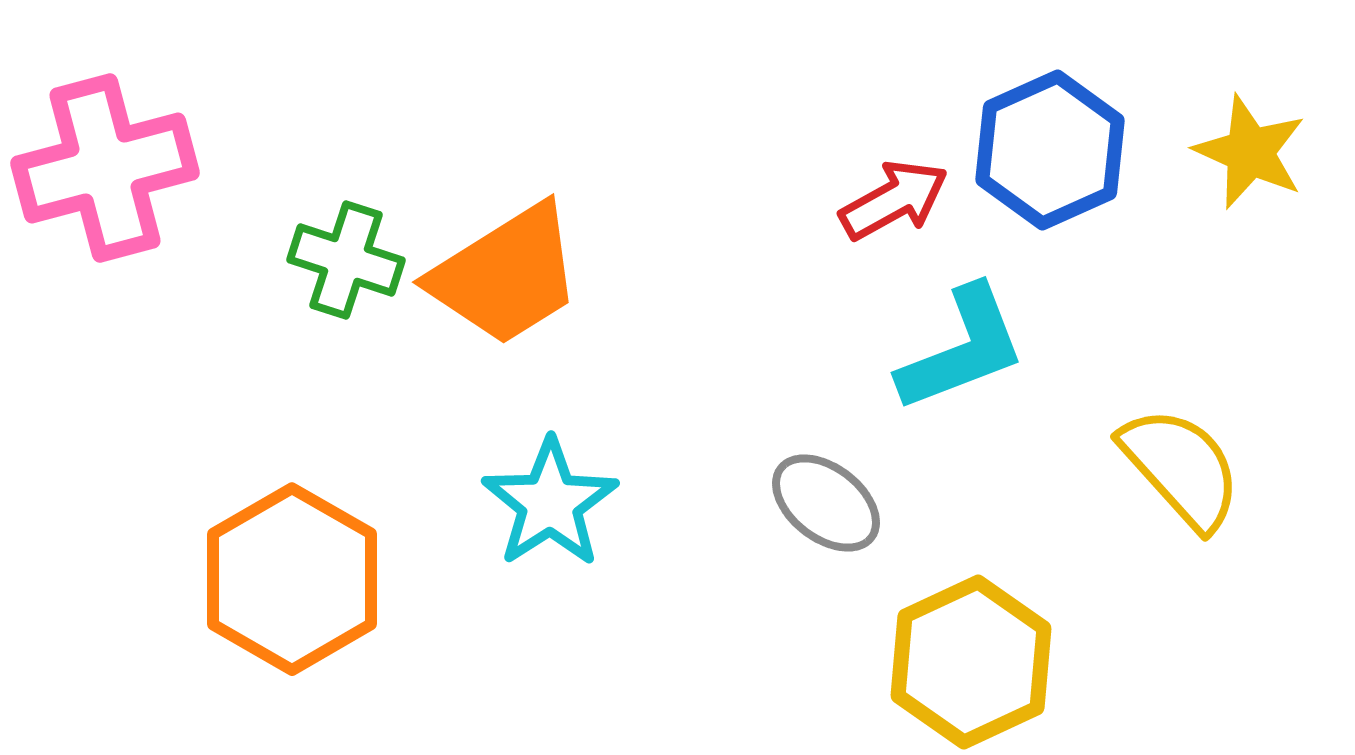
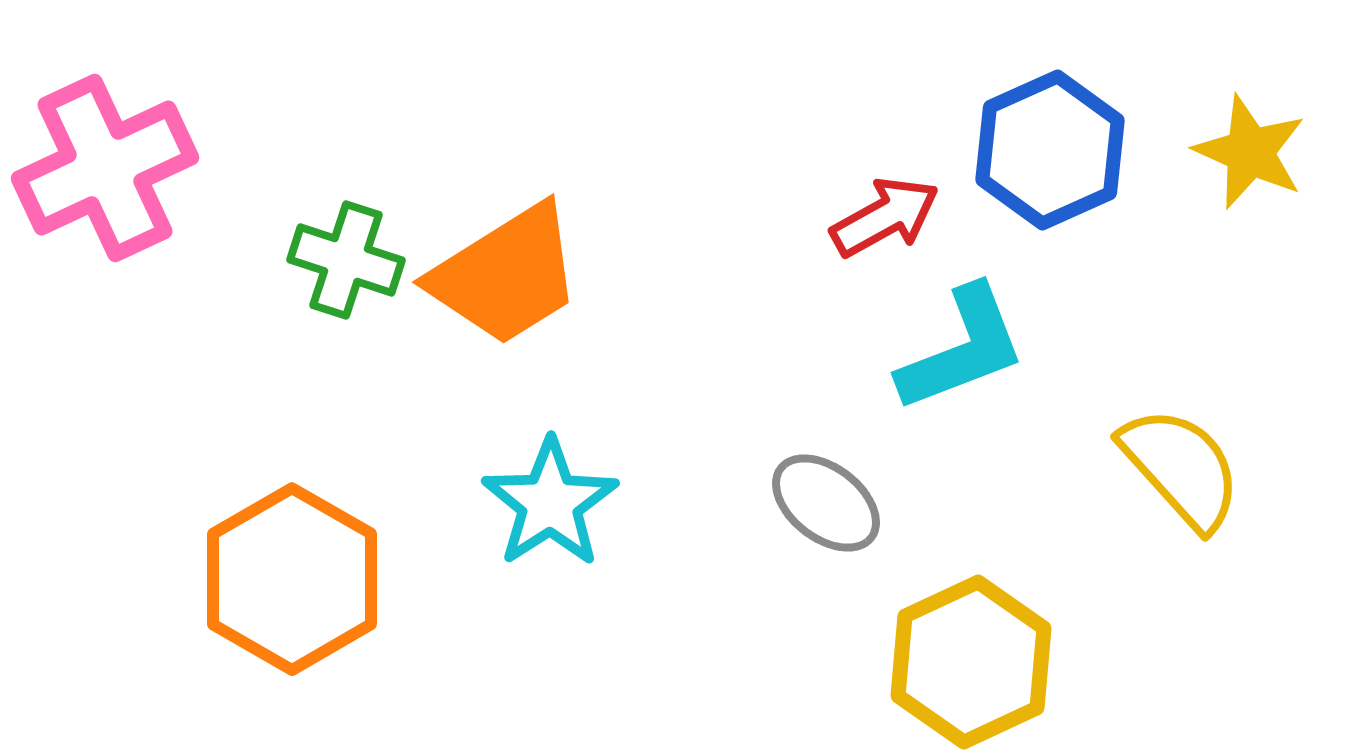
pink cross: rotated 10 degrees counterclockwise
red arrow: moved 9 px left, 17 px down
